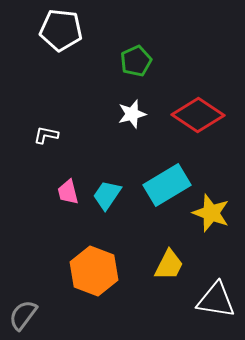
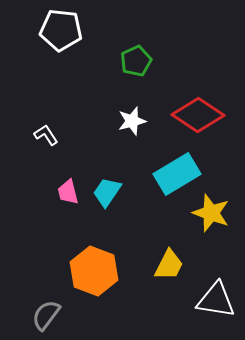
white star: moved 7 px down
white L-shape: rotated 45 degrees clockwise
cyan rectangle: moved 10 px right, 11 px up
cyan trapezoid: moved 3 px up
gray semicircle: moved 23 px right
